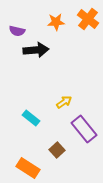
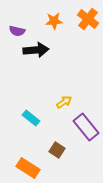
orange star: moved 2 px left, 1 px up
purple rectangle: moved 2 px right, 2 px up
brown square: rotated 14 degrees counterclockwise
